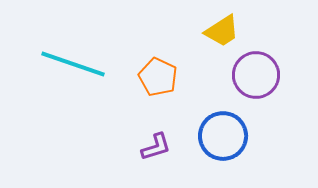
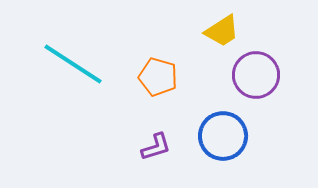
cyan line: rotated 14 degrees clockwise
orange pentagon: rotated 9 degrees counterclockwise
